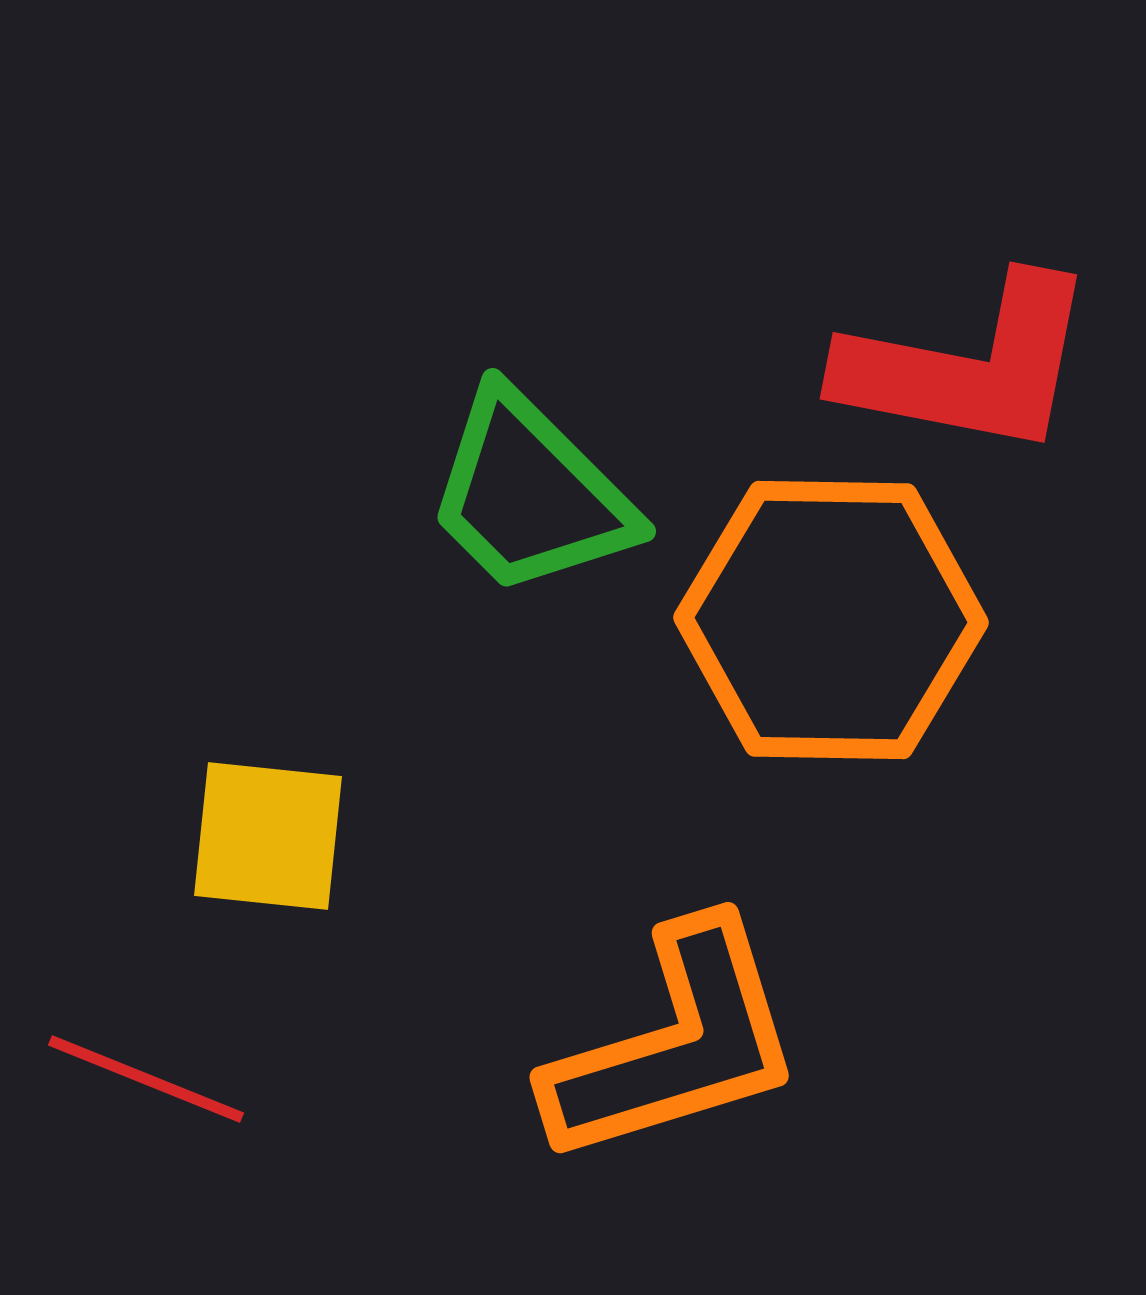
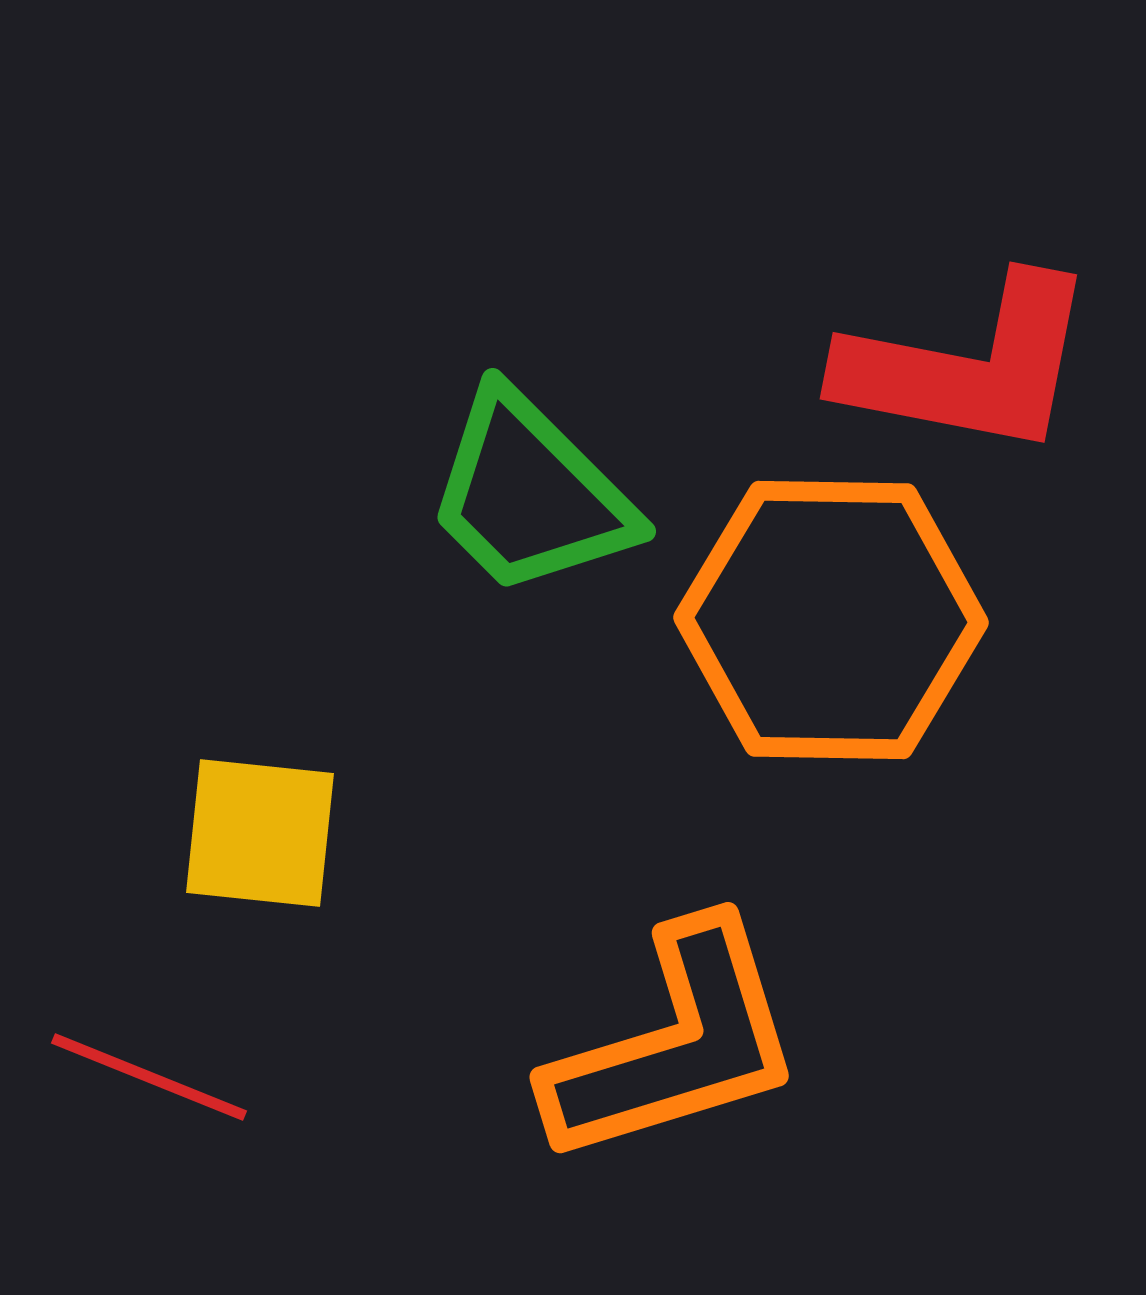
yellow square: moved 8 px left, 3 px up
red line: moved 3 px right, 2 px up
